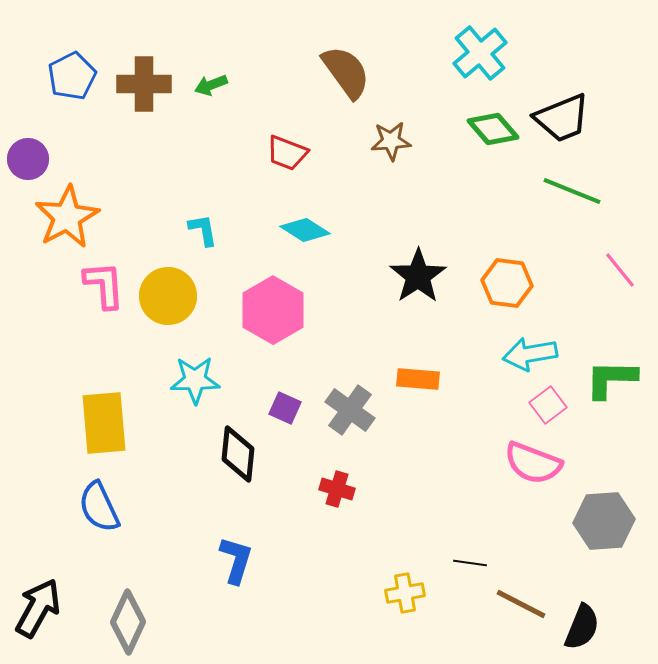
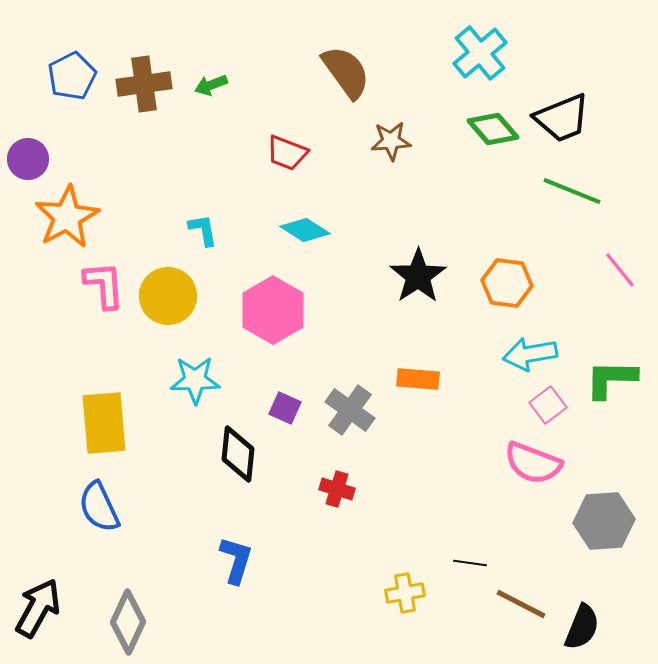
brown cross: rotated 8 degrees counterclockwise
